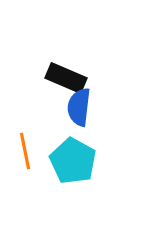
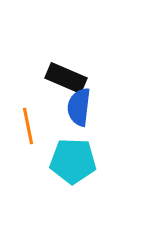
orange line: moved 3 px right, 25 px up
cyan pentagon: rotated 27 degrees counterclockwise
